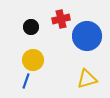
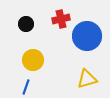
black circle: moved 5 px left, 3 px up
blue line: moved 6 px down
